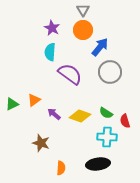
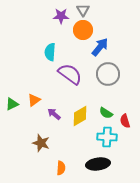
purple star: moved 9 px right, 12 px up; rotated 28 degrees counterclockwise
gray circle: moved 2 px left, 2 px down
yellow diamond: rotated 50 degrees counterclockwise
